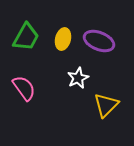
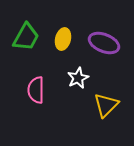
purple ellipse: moved 5 px right, 2 px down
pink semicircle: moved 12 px right, 2 px down; rotated 144 degrees counterclockwise
